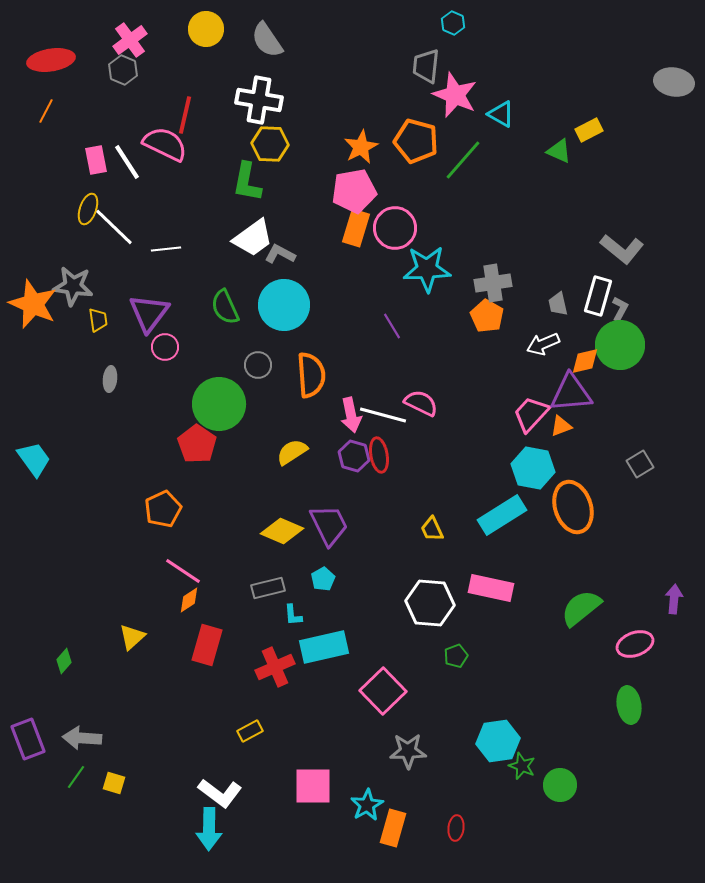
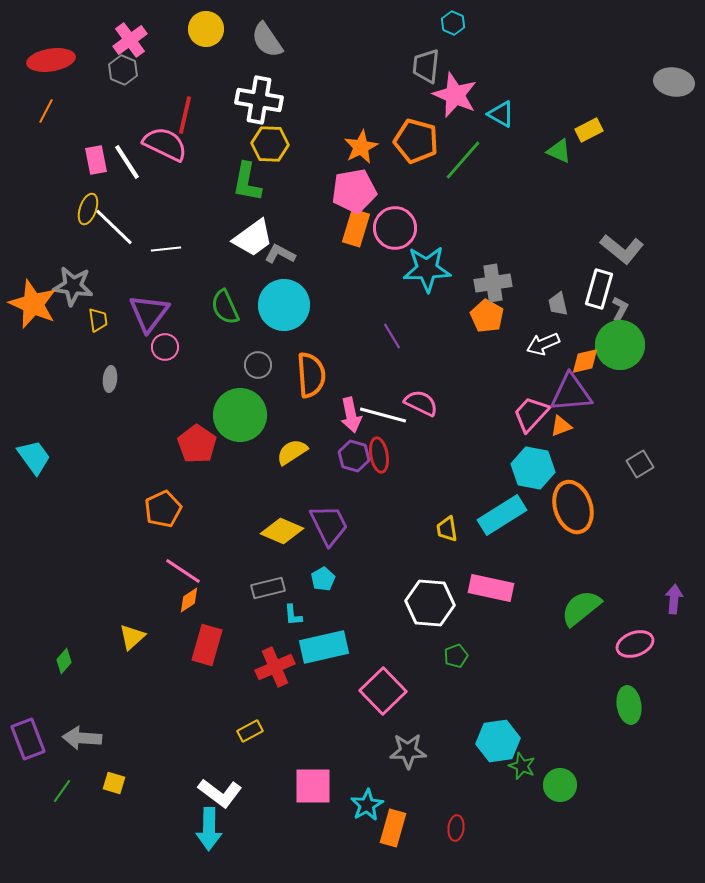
white rectangle at (598, 296): moved 1 px right, 7 px up
purple line at (392, 326): moved 10 px down
green circle at (219, 404): moved 21 px right, 11 px down
cyan trapezoid at (34, 459): moved 2 px up
yellow trapezoid at (432, 529): moved 15 px right; rotated 16 degrees clockwise
green line at (76, 777): moved 14 px left, 14 px down
